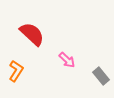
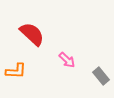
orange L-shape: rotated 60 degrees clockwise
